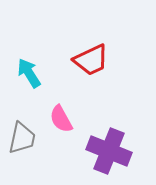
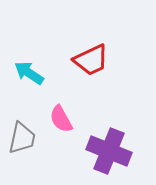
cyan arrow: rotated 24 degrees counterclockwise
